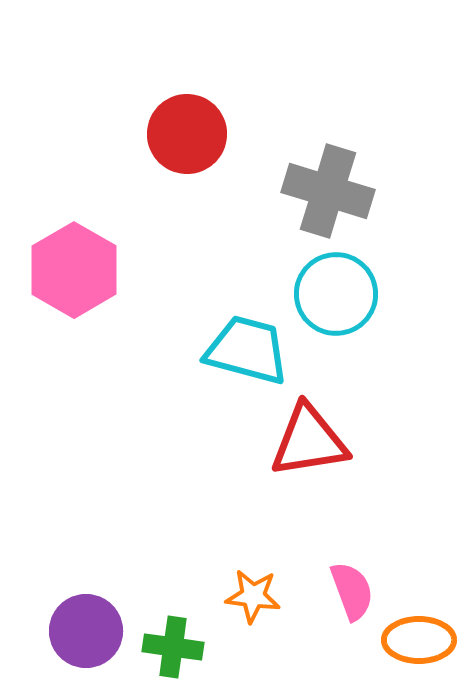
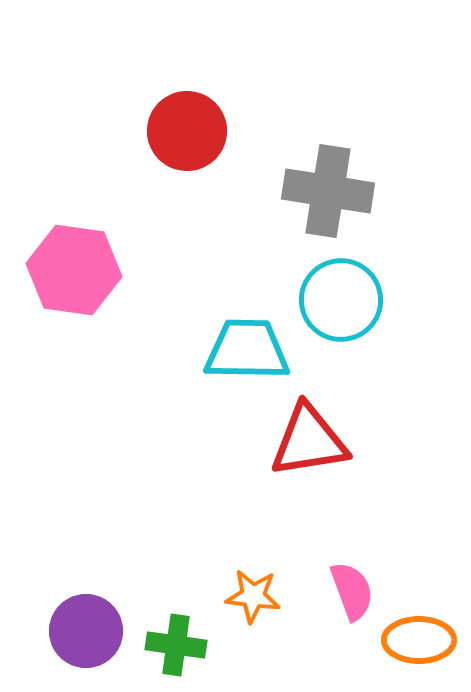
red circle: moved 3 px up
gray cross: rotated 8 degrees counterclockwise
pink hexagon: rotated 22 degrees counterclockwise
cyan circle: moved 5 px right, 6 px down
cyan trapezoid: rotated 14 degrees counterclockwise
green cross: moved 3 px right, 2 px up
